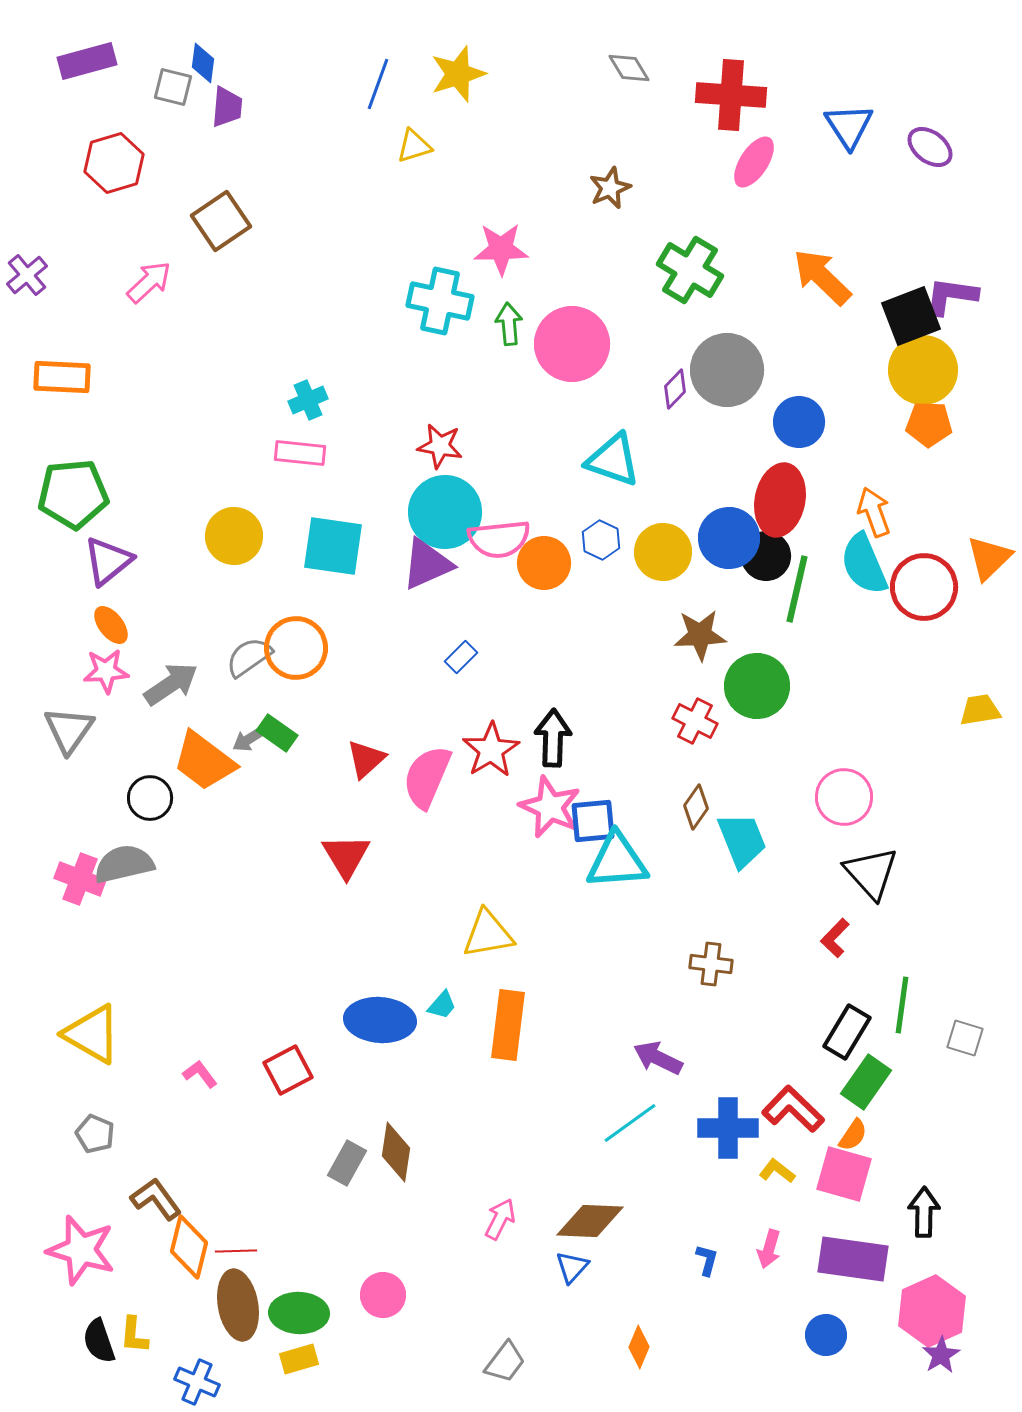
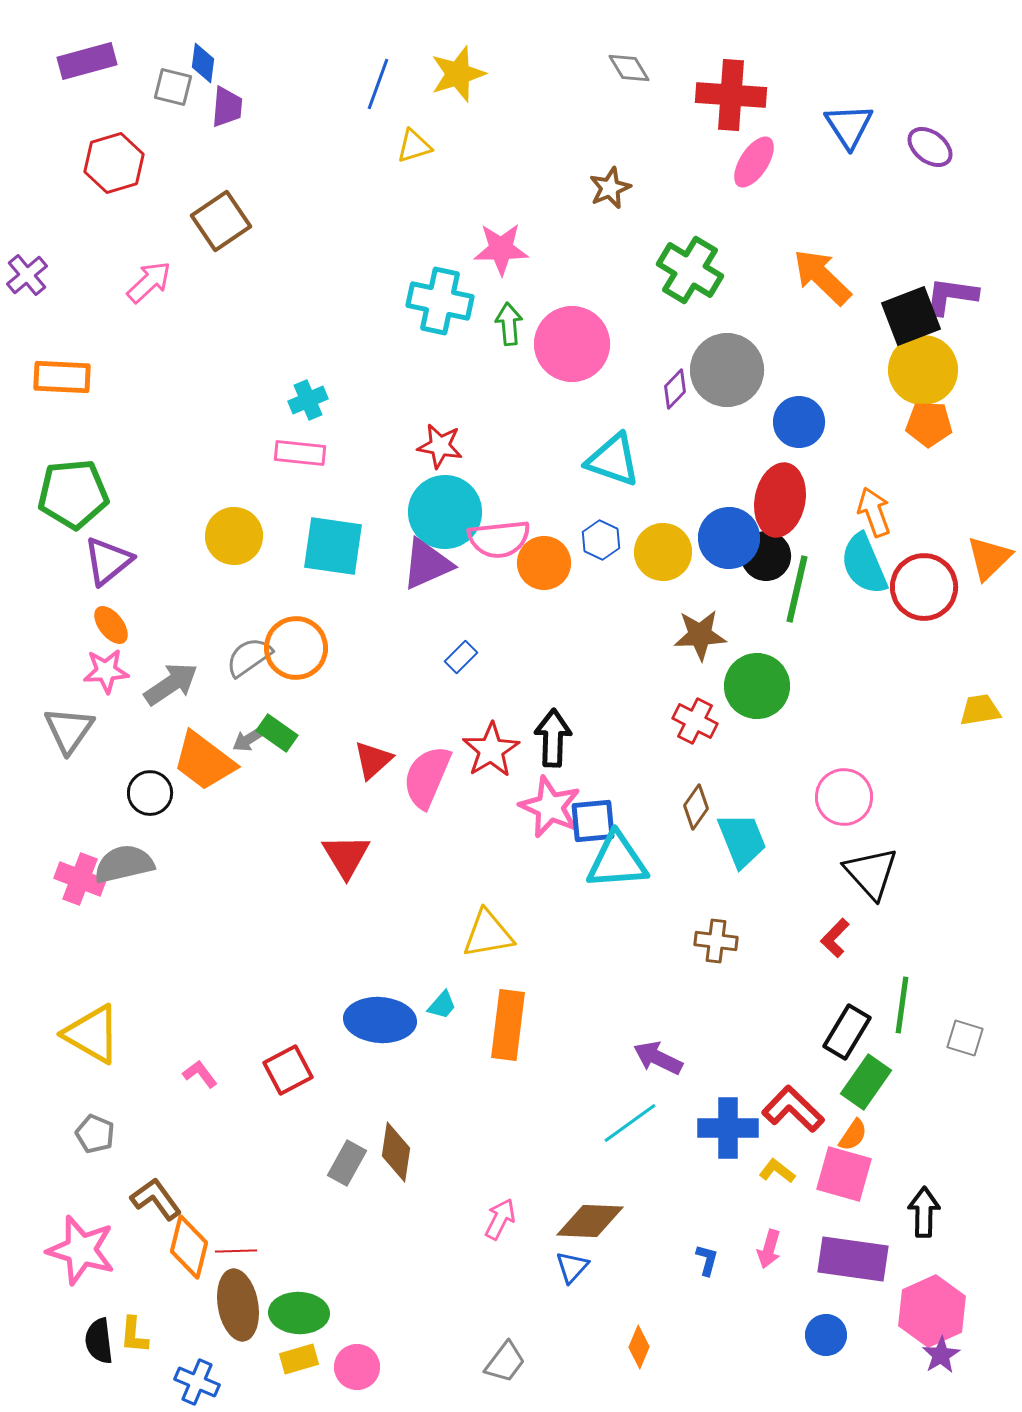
red triangle at (366, 759): moved 7 px right, 1 px down
black circle at (150, 798): moved 5 px up
brown cross at (711, 964): moved 5 px right, 23 px up
pink circle at (383, 1295): moved 26 px left, 72 px down
black semicircle at (99, 1341): rotated 12 degrees clockwise
